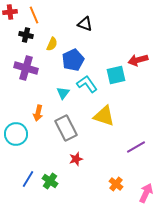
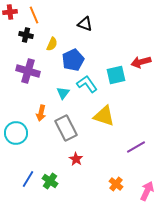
red arrow: moved 3 px right, 2 px down
purple cross: moved 2 px right, 3 px down
orange arrow: moved 3 px right
cyan circle: moved 1 px up
red star: rotated 24 degrees counterclockwise
pink arrow: moved 1 px right, 2 px up
